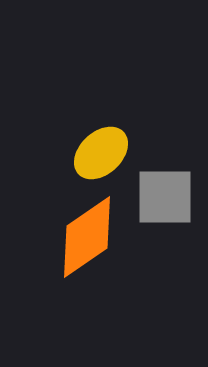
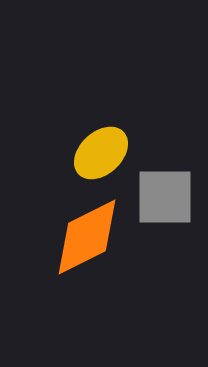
orange diamond: rotated 8 degrees clockwise
